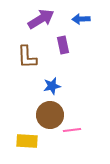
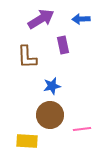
pink line: moved 10 px right, 1 px up
